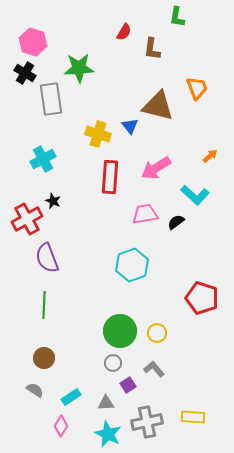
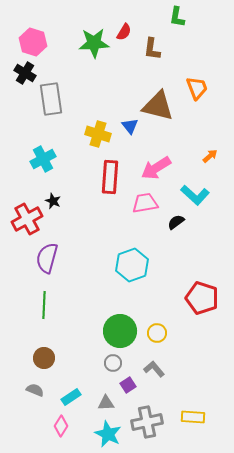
green star: moved 15 px right, 25 px up
pink trapezoid: moved 11 px up
purple semicircle: rotated 36 degrees clockwise
gray semicircle: rotated 12 degrees counterclockwise
